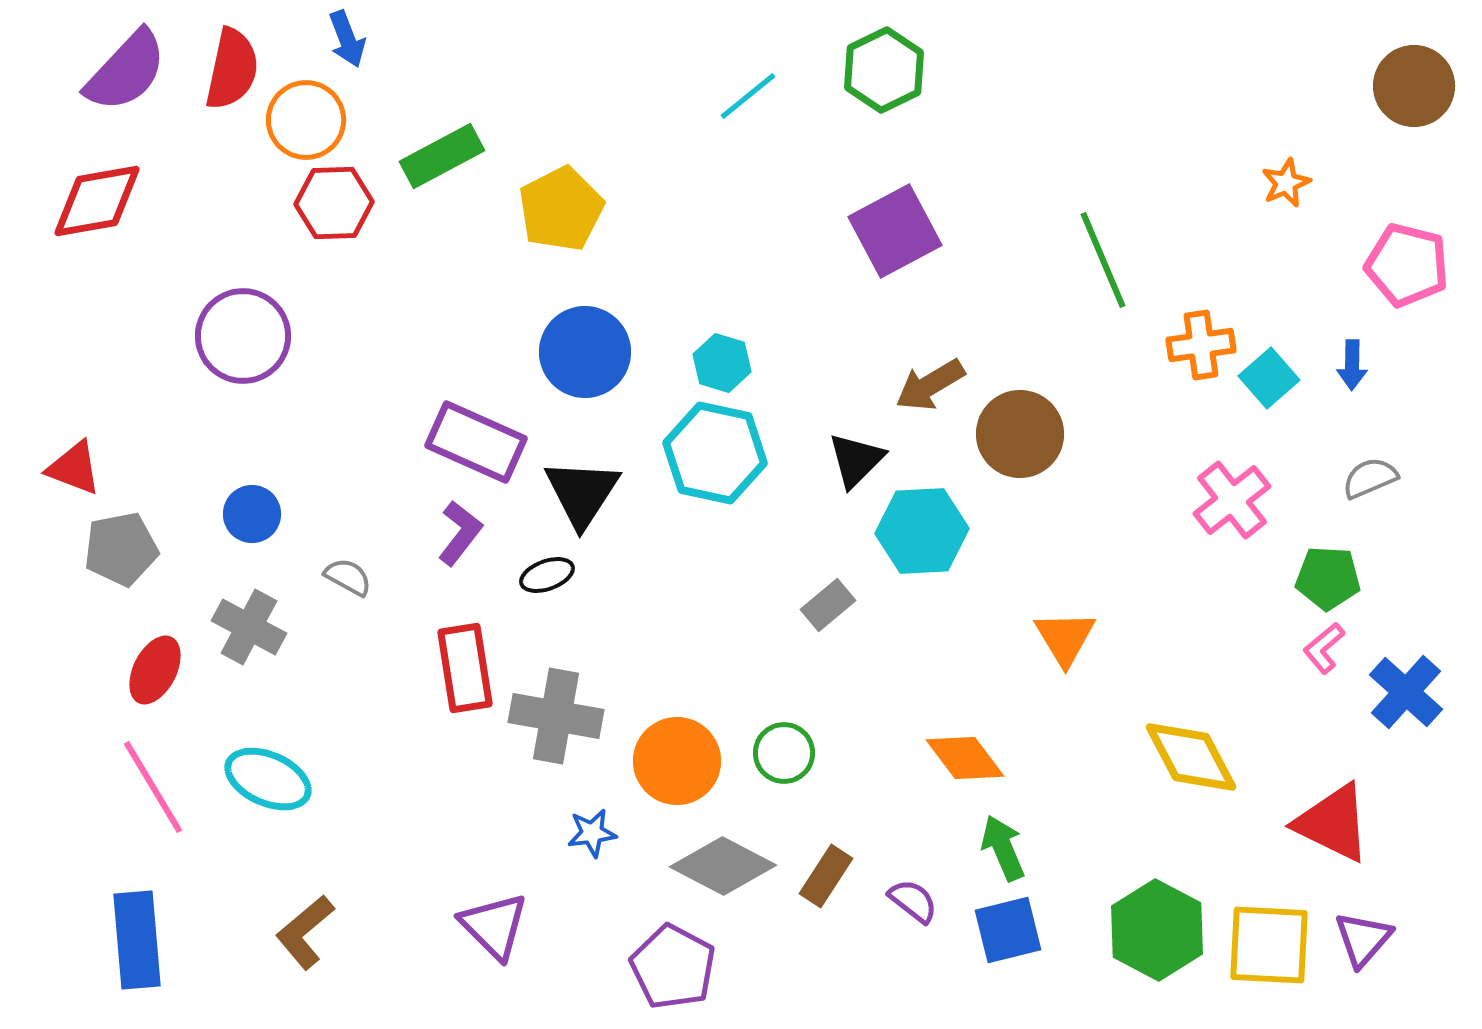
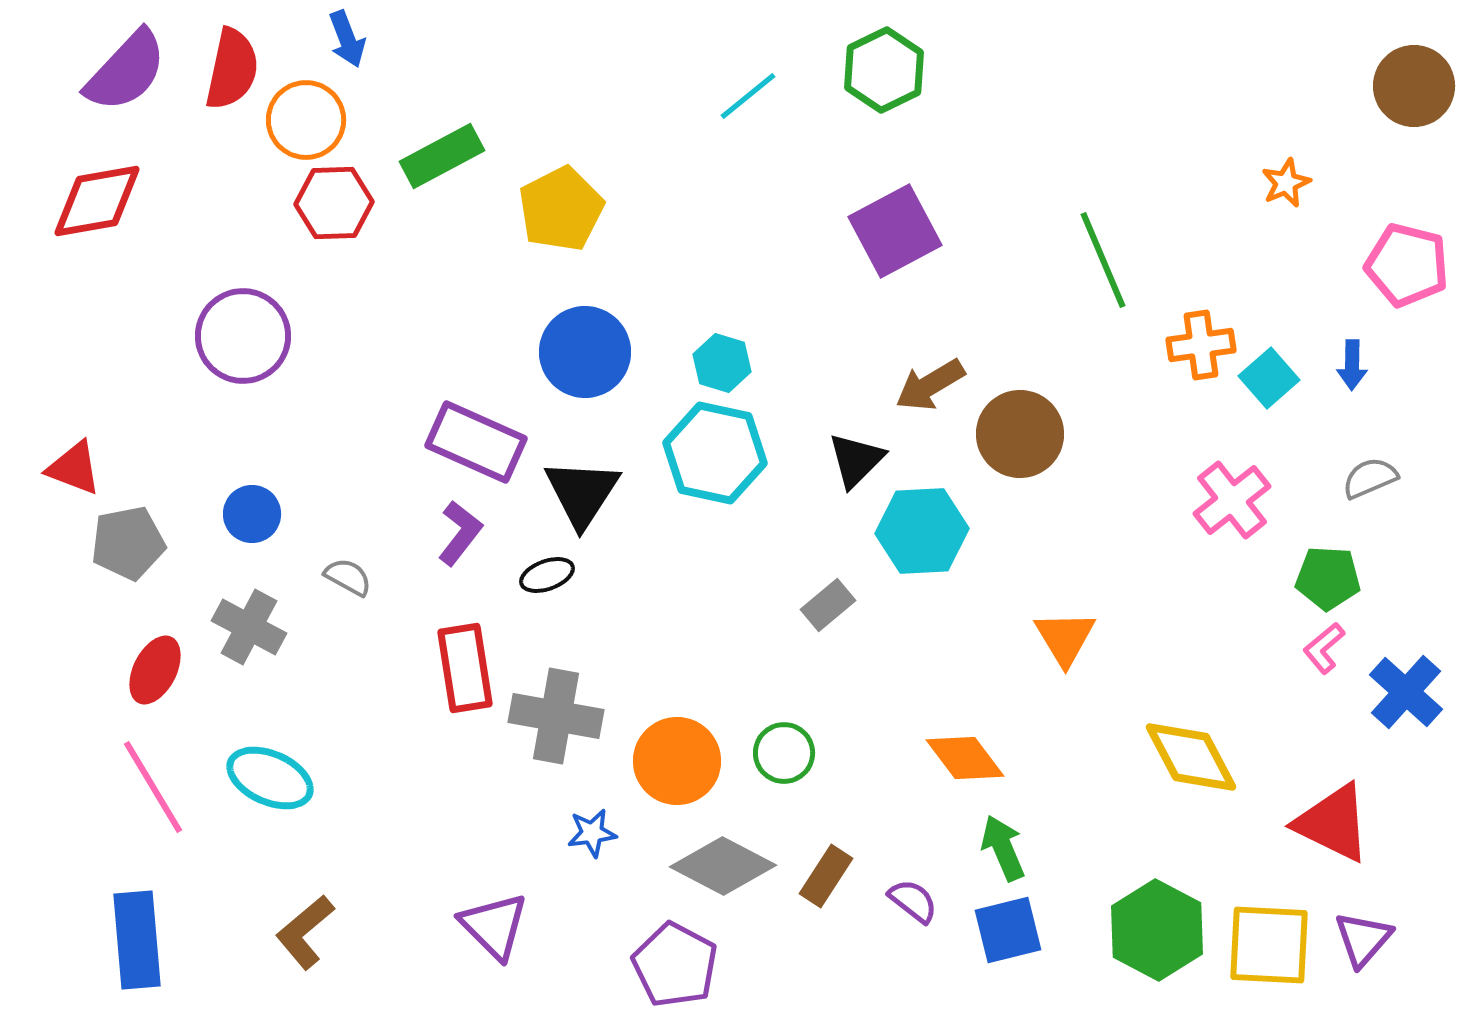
gray pentagon at (121, 549): moved 7 px right, 6 px up
cyan ellipse at (268, 779): moved 2 px right, 1 px up
purple pentagon at (673, 967): moved 2 px right, 2 px up
